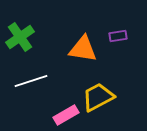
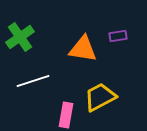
white line: moved 2 px right
yellow trapezoid: moved 2 px right
pink rectangle: rotated 50 degrees counterclockwise
